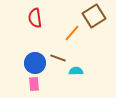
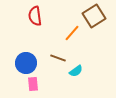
red semicircle: moved 2 px up
blue circle: moved 9 px left
cyan semicircle: rotated 144 degrees clockwise
pink rectangle: moved 1 px left
